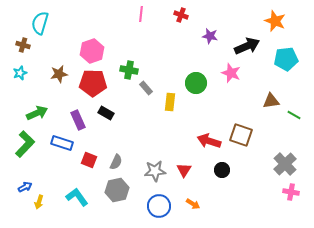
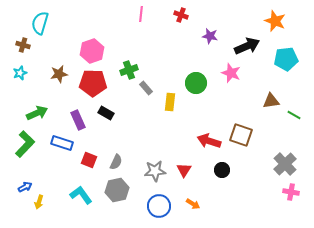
green cross: rotated 30 degrees counterclockwise
cyan L-shape: moved 4 px right, 2 px up
